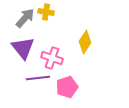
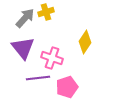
yellow cross: rotated 28 degrees counterclockwise
